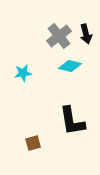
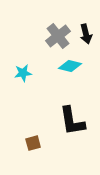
gray cross: moved 1 px left
